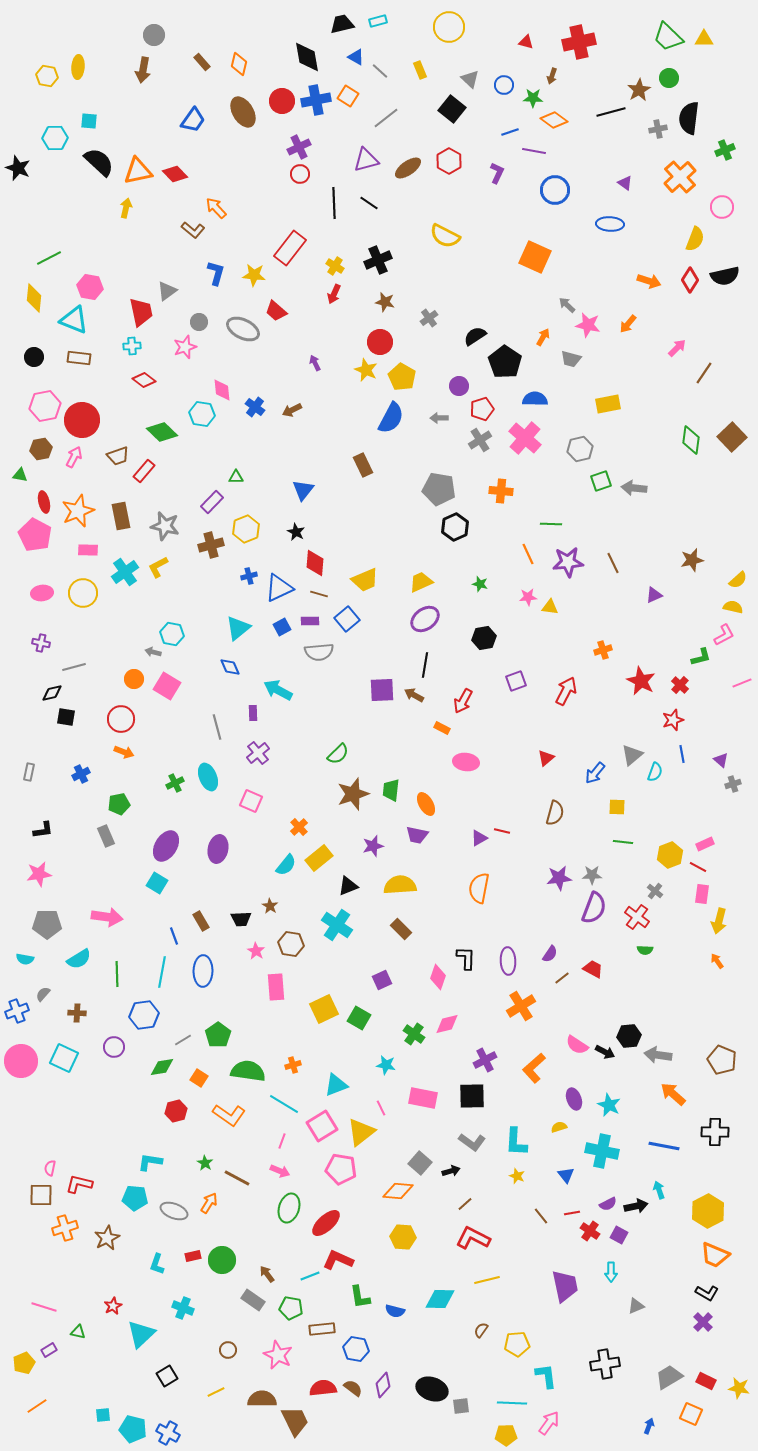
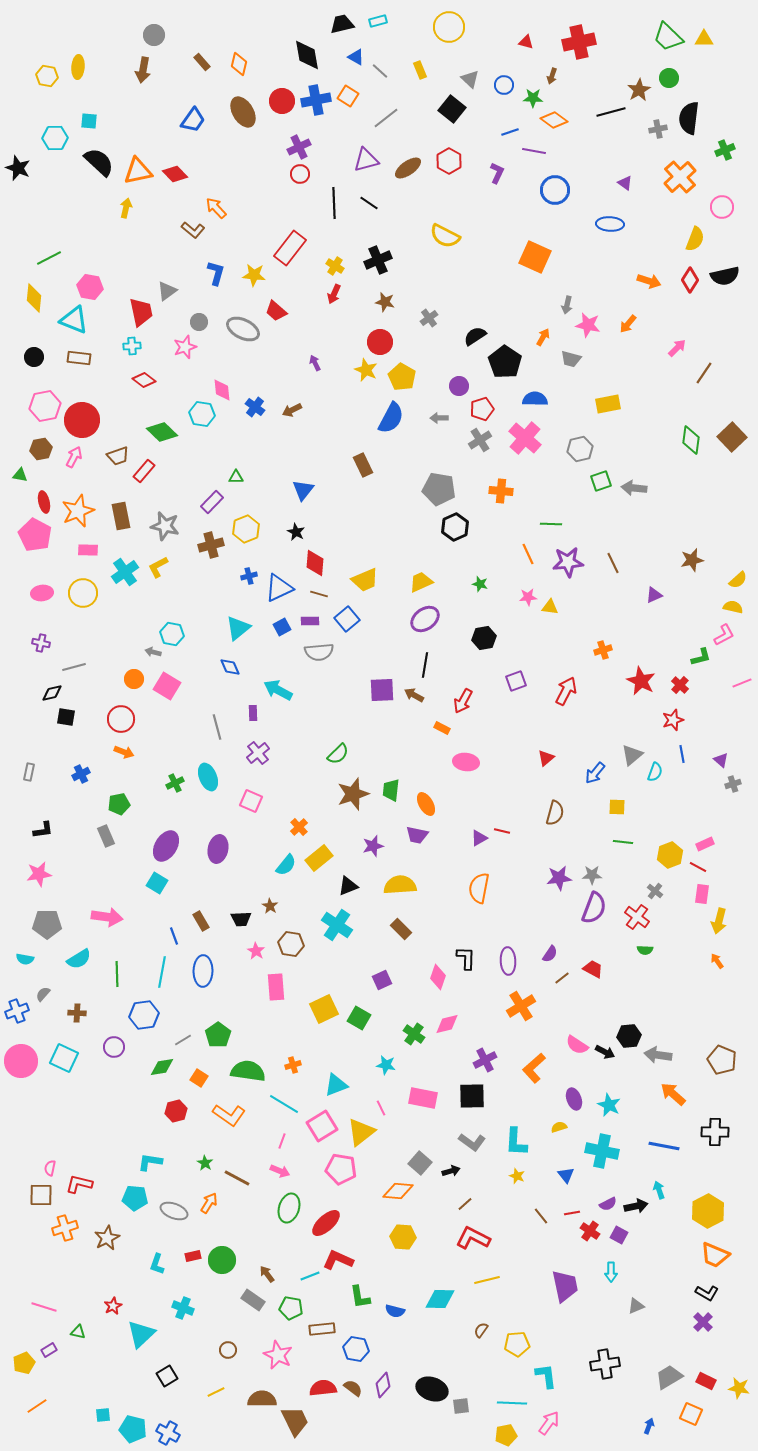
black diamond at (307, 57): moved 2 px up
gray arrow at (567, 305): rotated 120 degrees counterclockwise
yellow pentagon at (506, 1435): rotated 10 degrees counterclockwise
